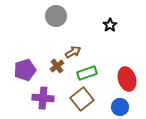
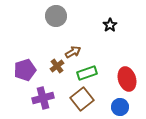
purple cross: rotated 20 degrees counterclockwise
